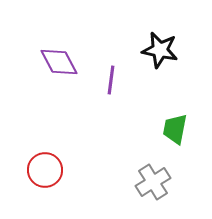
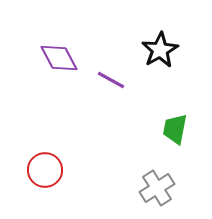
black star: rotated 30 degrees clockwise
purple diamond: moved 4 px up
purple line: rotated 68 degrees counterclockwise
gray cross: moved 4 px right, 6 px down
